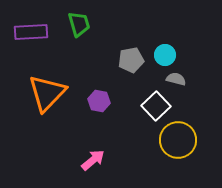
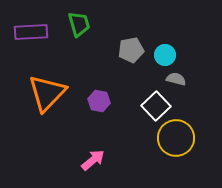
gray pentagon: moved 10 px up
yellow circle: moved 2 px left, 2 px up
